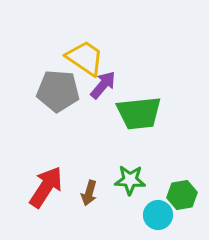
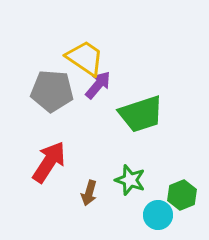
purple arrow: moved 5 px left
gray pentagon: moved 6 px left
green trapezoid: moved 2 px right, 1 px down; rotated 12 degrees counterclockwise
green star: rotated 16 degrees clockwise
red arrow: moved 3 px right, 25 px up
green hexagon: rotated 12 degrees counterclockwise
